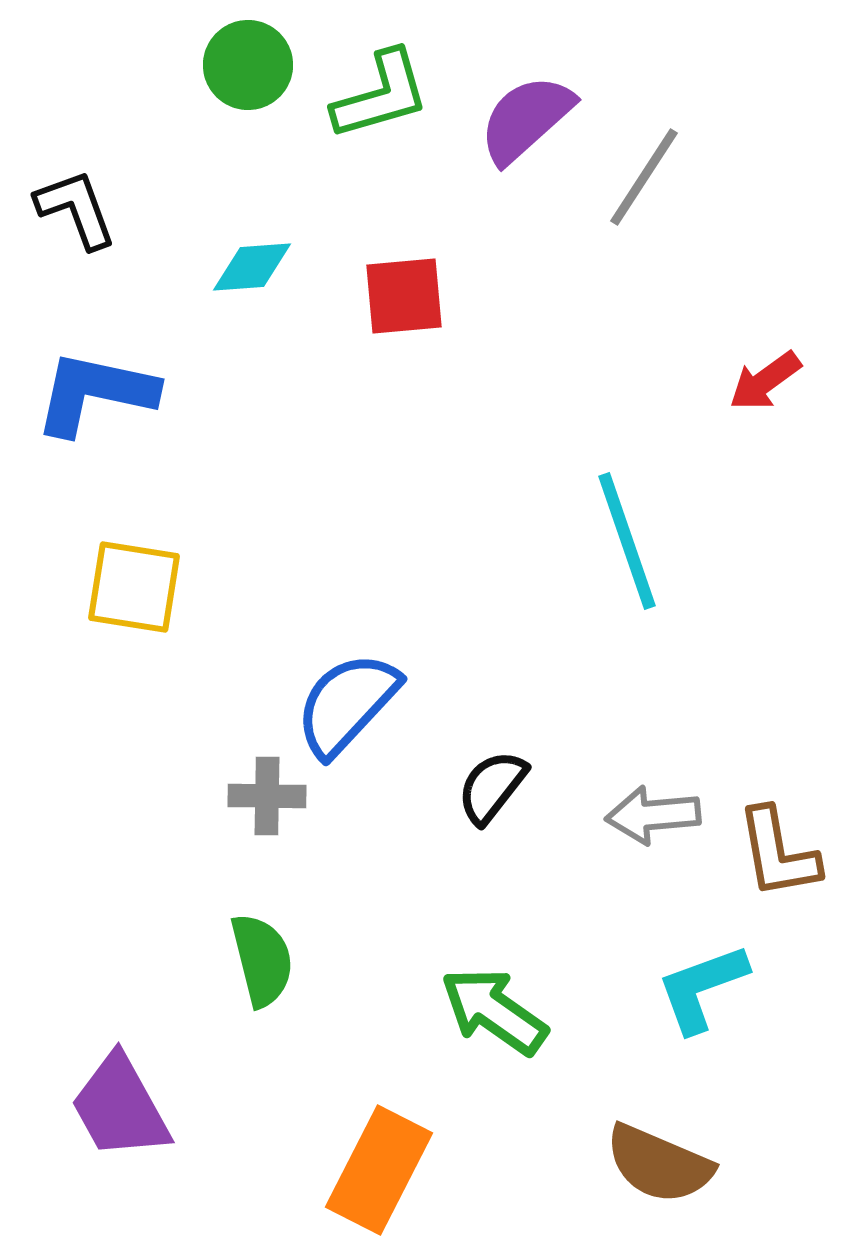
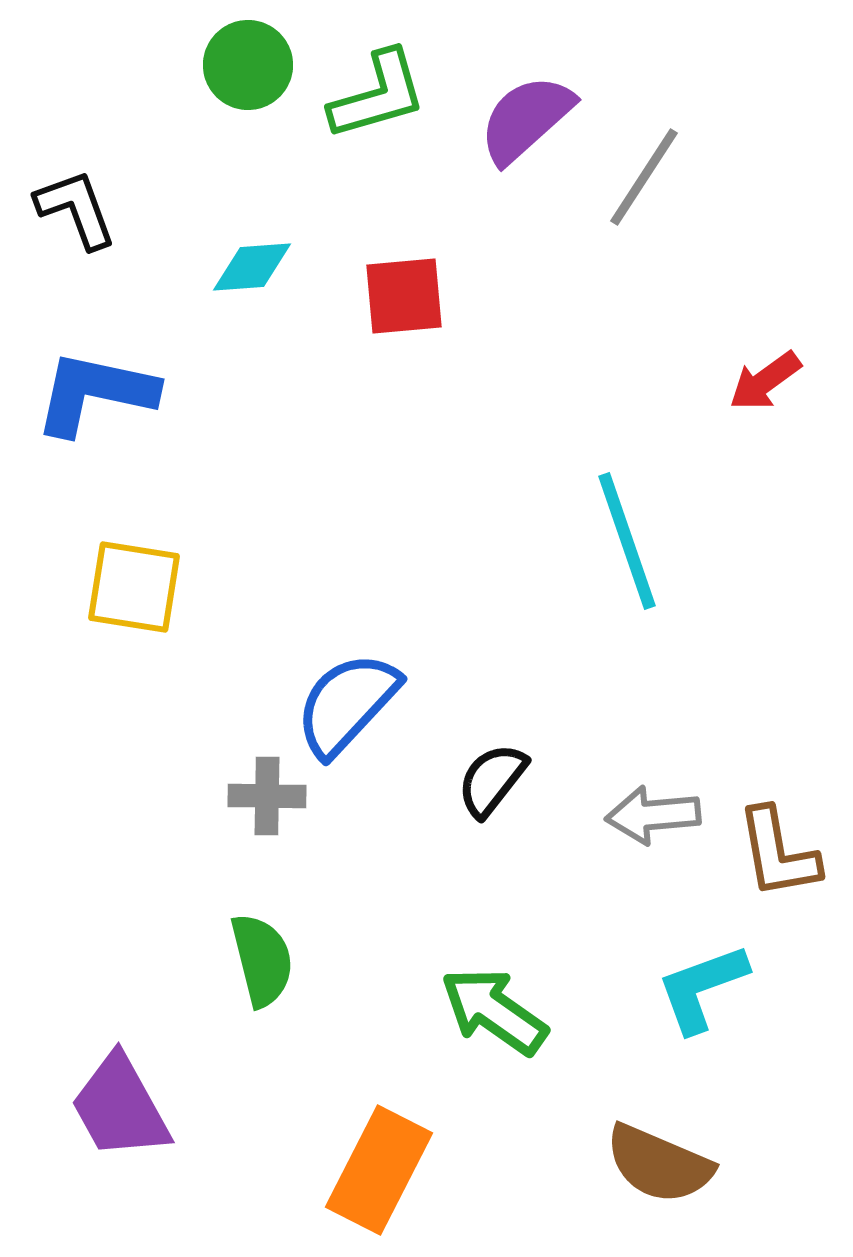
green L-shape: moved 3 px left
black semicircle: moved 7 px up
